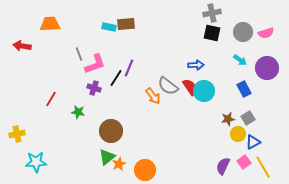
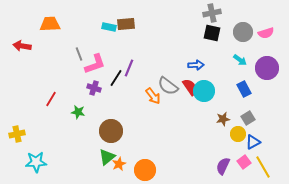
brown star: moved 5 px left
